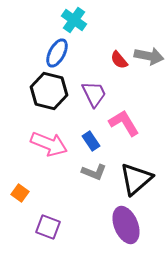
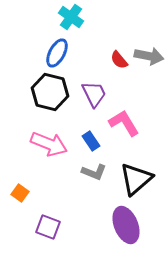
cyan cross: moved 3 px left, 3 px up
black hexagon: moved 1 px right, 1 px down
